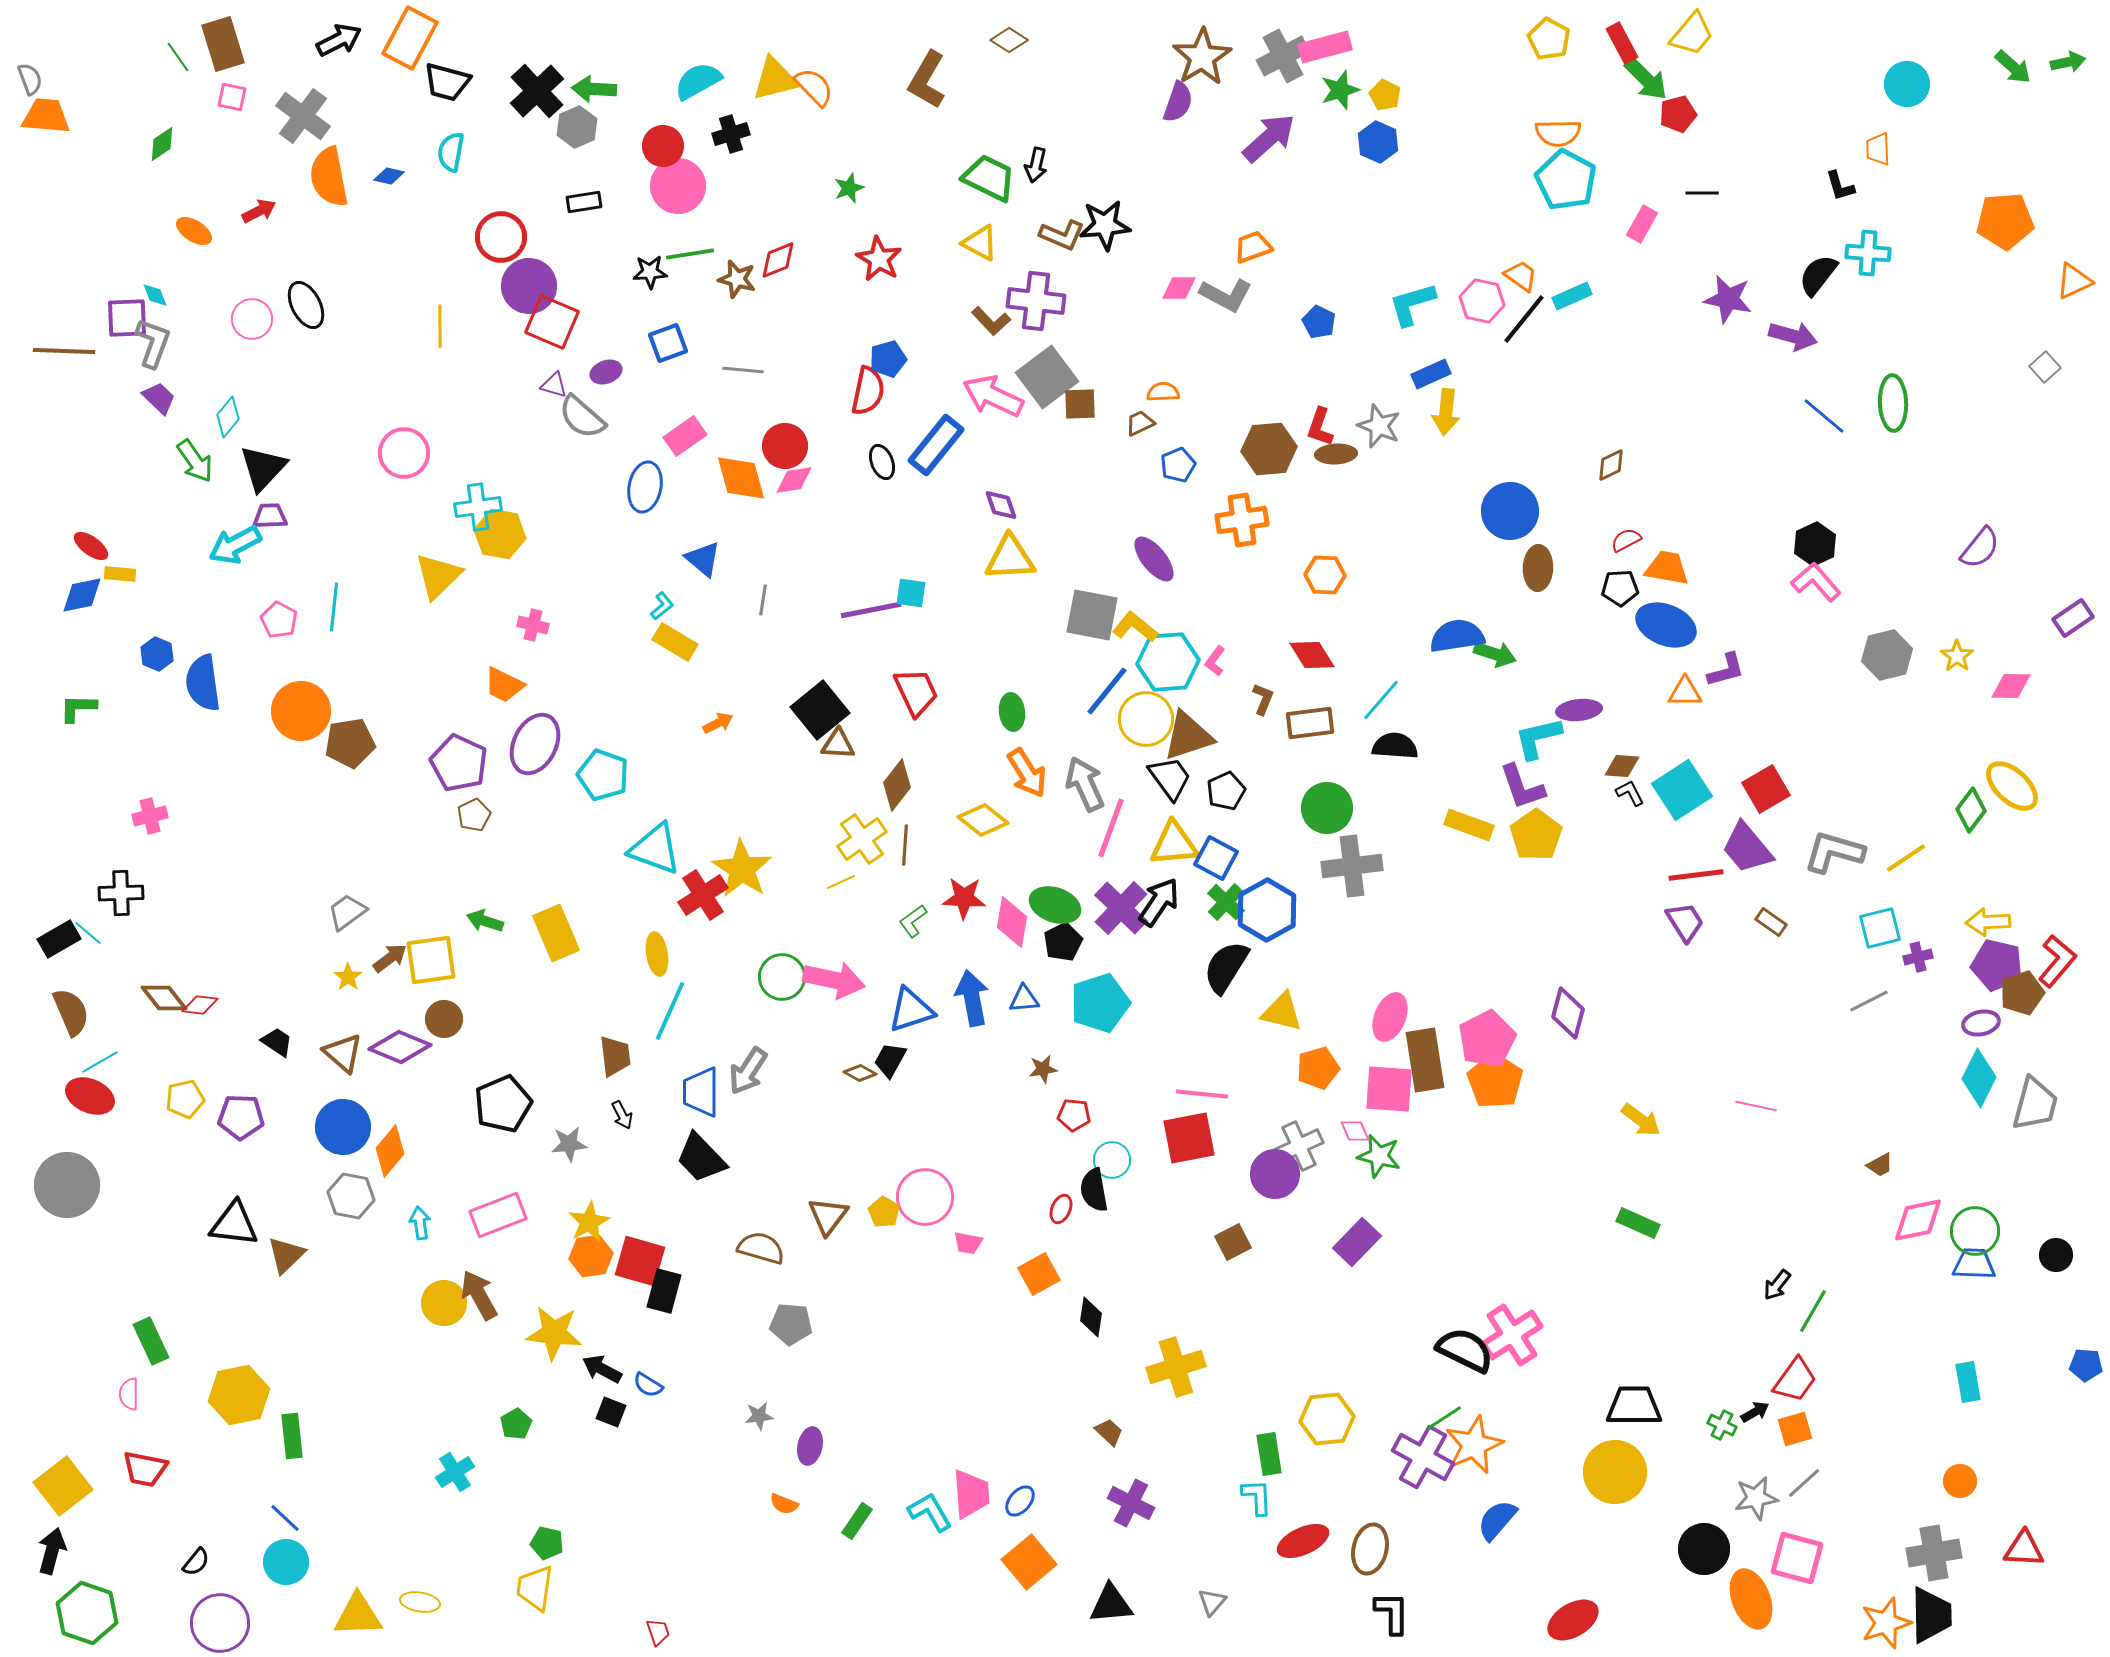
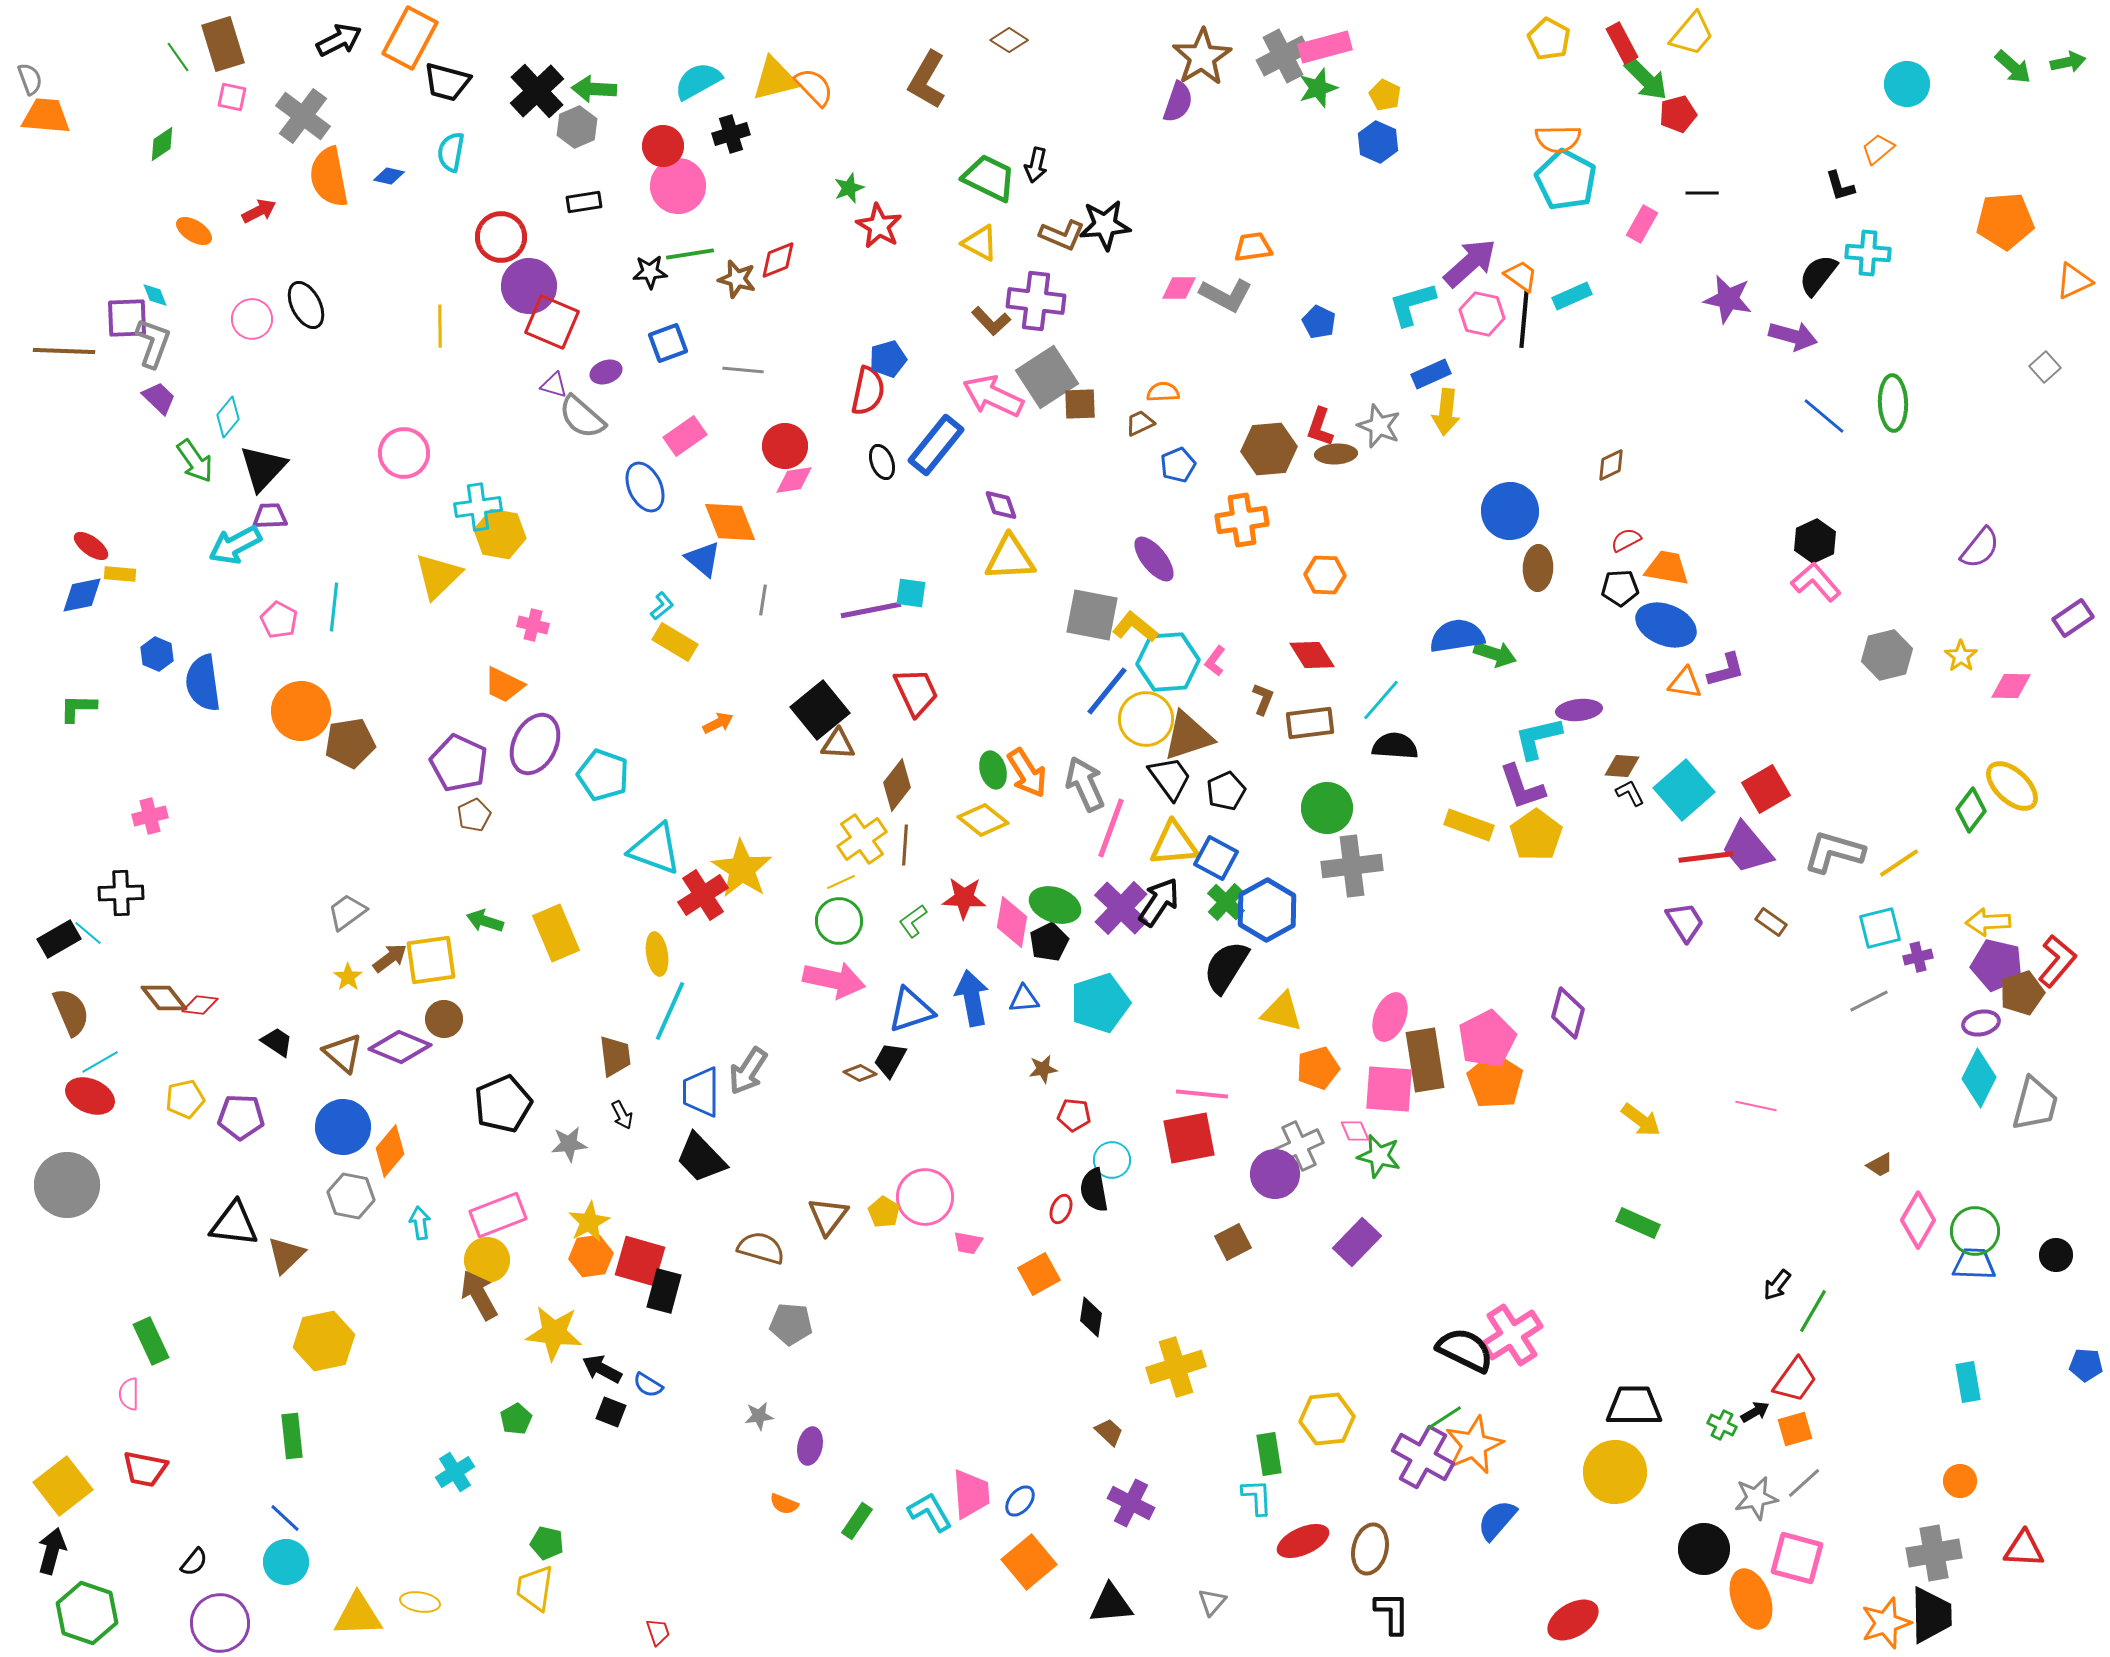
green star at (1340, 90): moved 22 px left, 2 px up
orange semicircle at (1558, 133): moved 6 px down
purple arrow at (1269, 138): moved 201 px right, 125 px down
orange trapezoid at (1878, 149): rotated 52 degrees clockwise
orange trapezoid at (1253, 247): rotated 12 degrees clockwise
red star at (879, 259): moved 33 px up
pink hexagon at (1482, 301): moved 13 px down
black line at (1524, 319): rotated 34 degrees counterclockwise
gray square at (1047, 377): rotated 4 degrees clockwise
orange diamond at (741, 478): moved 11 px left, 44 px down; rotated 6 degrees counterclockwise
blue ellipse at (645, 487): rotated 36 degrees counterclockwise
black hexagon at (1815, 544): moved 3 px up
yellow star at (1957, 656): moved 4 px right
orange triangle at (1685, 692): moved 9 px up; rotated 9 degrees clockwise
green ellipse at (1012, 712): moved 19 px left, 58 px down; rotated 9 degrees counterclockwise
cyan square at (1682, 790): moved 2 px right; rotated 8 degrees counterclockwise
yellow line at (1906, 858): moved 7 px left, 5 px down
red line at (1696, 875): moved 10 px right, 18 px up
black pentagon at (1063, 942): moved 14 px left
green circle at (782, 977): moved 57 px right, 56 px up
pink diamond at (1918, 1220): rotated 48 degrees counterclockwise
yellow circle at (444, 1303): moved 43 px right, 43 px up
yellow hexagon at (239, 1395): moved 85 px right, 54 px up
green pentagon at (516, 1424): moved 5 px up
black semicircle at (196, 1562): moved 2 px left
